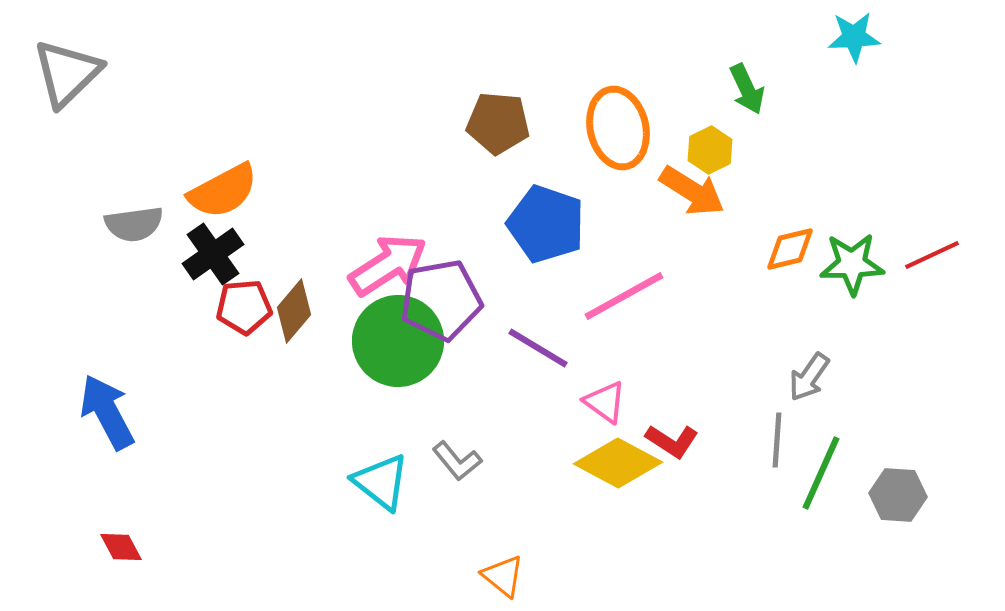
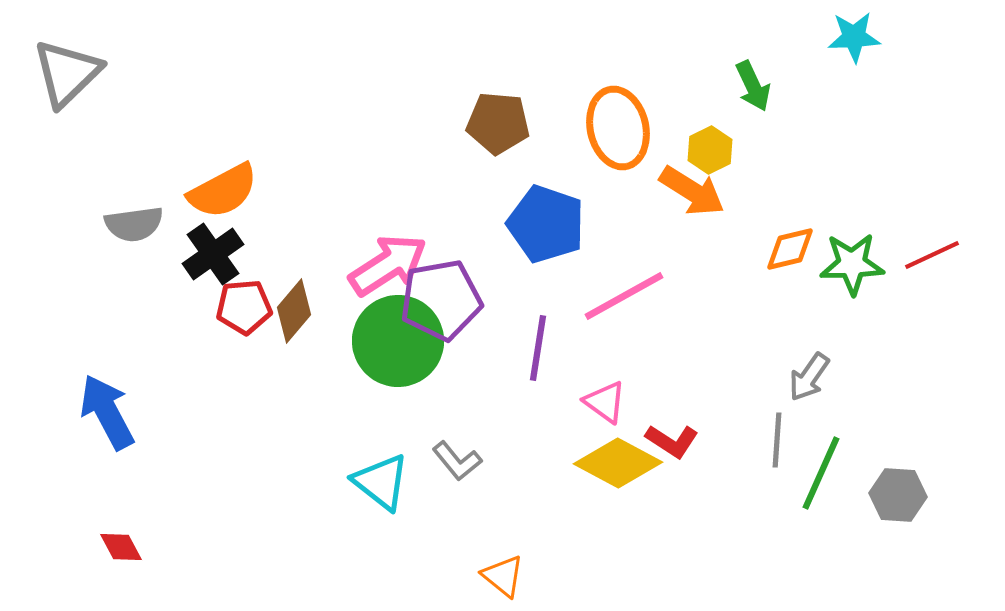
green arrow: moved 6 px right, 3 px up
purple line: rotated 68 degrees clockwise
